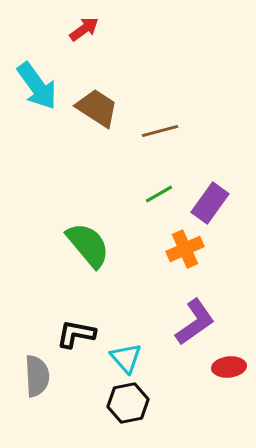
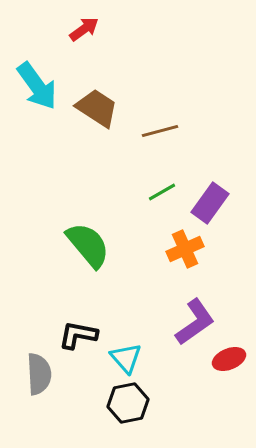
green line: moved 3 px right, 2 px up
black L-shape: moved 2 px right, 1 px down
red ellipse: moved 8 px up; rotated 16 degrees counterclockwise
gray semicircle: moved 2 px right, 2 px up
